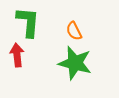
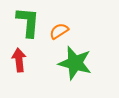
orange semicircle: moved 15 px left; rotated 84 degrees clockwise
red arrow: moved 2 px right, 5 px down
